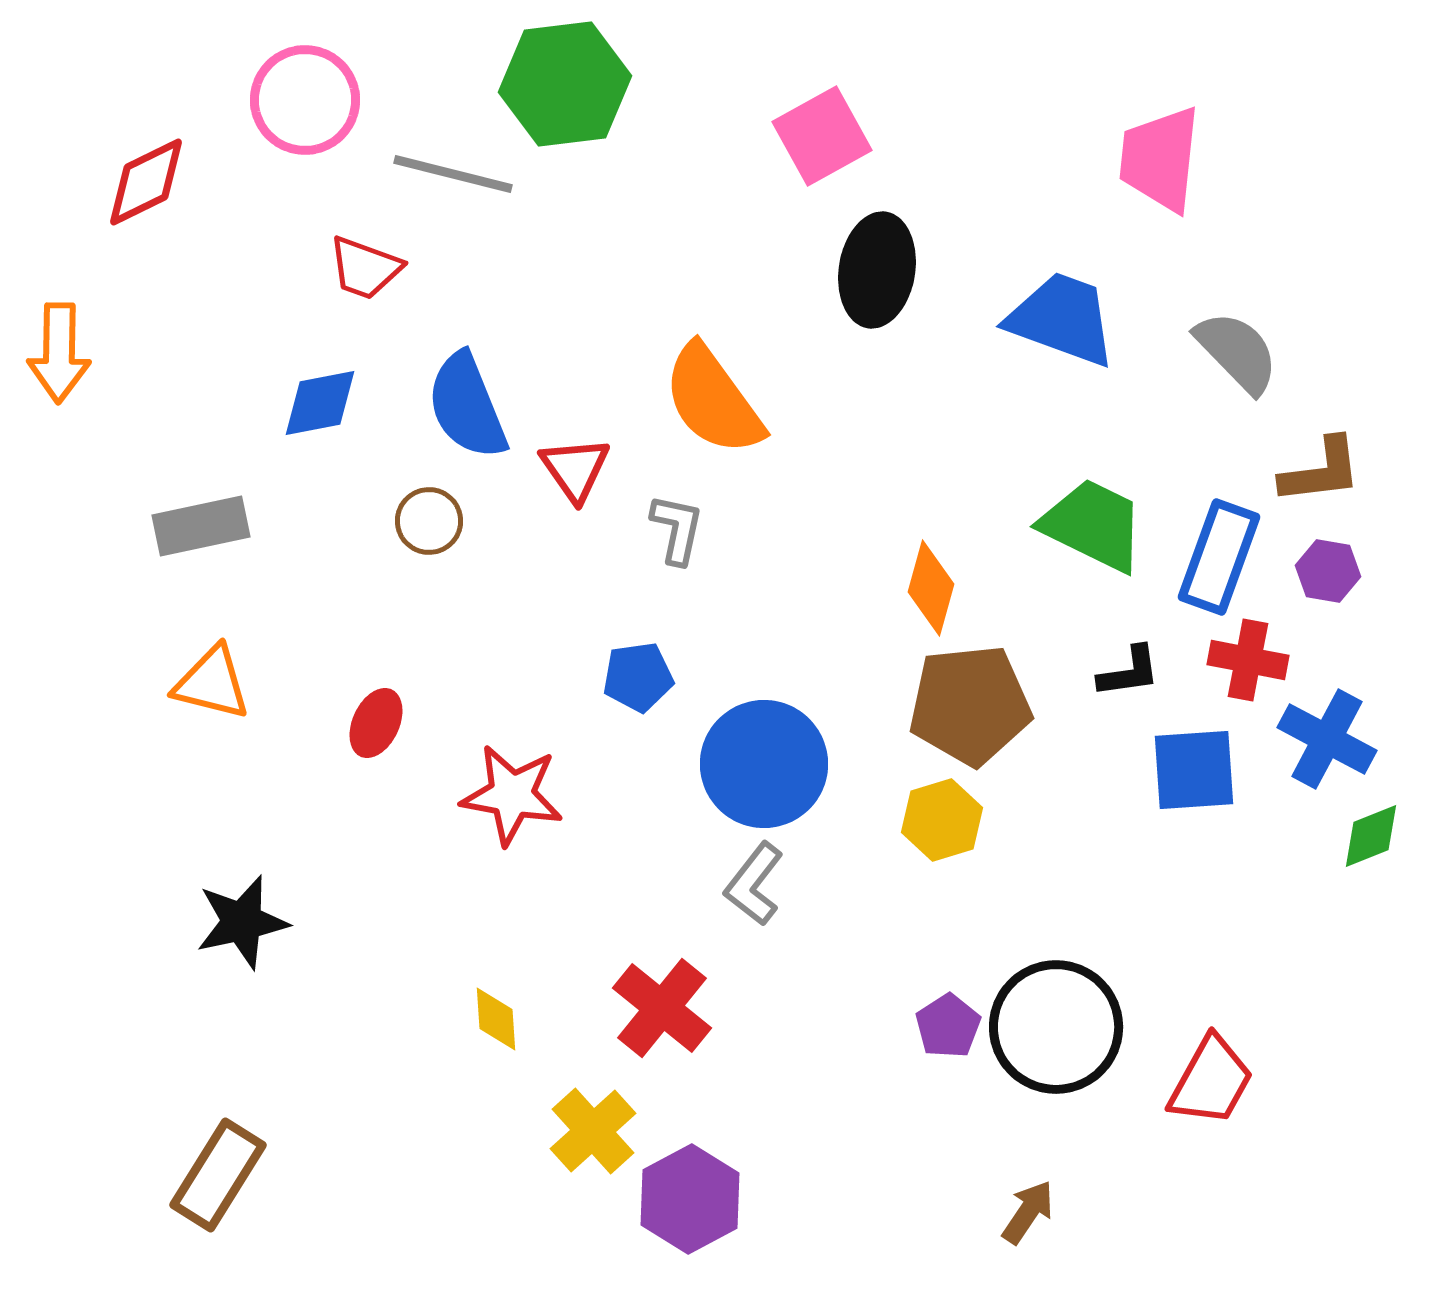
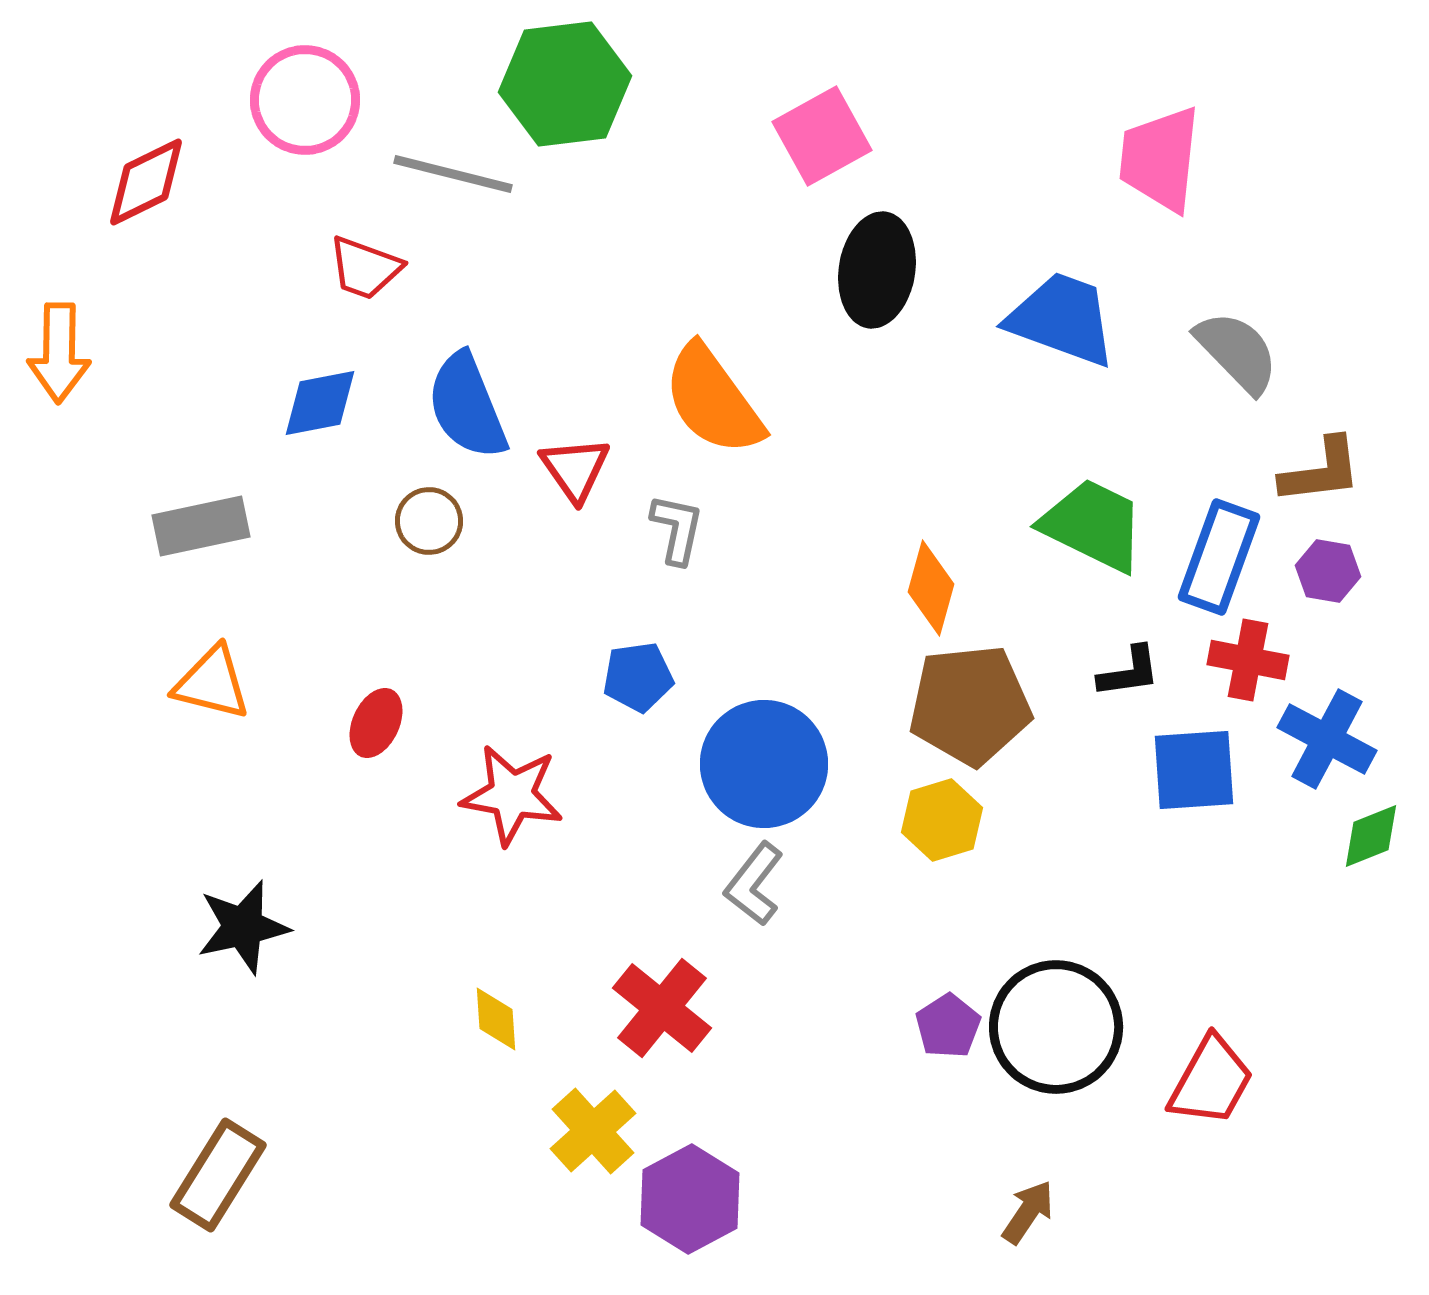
black star at (242, 922): moved 1 px right, 5 px down
